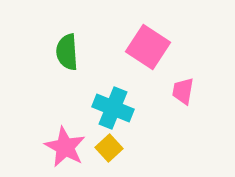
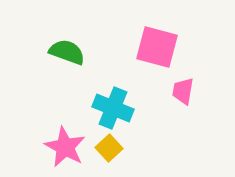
pink square: moved 9 px right; rotated 18 degrees counterclockwise
green semicircle: rotated 114 degrees clockwise
